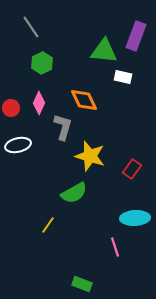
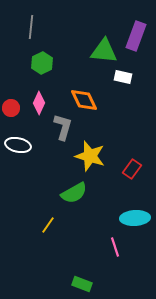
gray line: rotated 40 degrees clockwise
white ellipse: rotated 25 degrees clockwise
